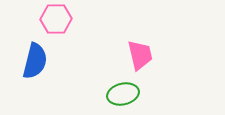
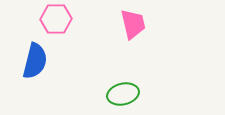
pink trapezoid: moved 7 px left, 31 px up
